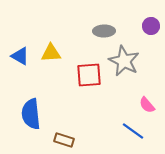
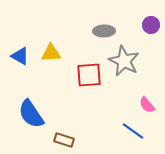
purple circle: moved 1 px up
blue semicircle: rotated 28 degrees counterclockwise
